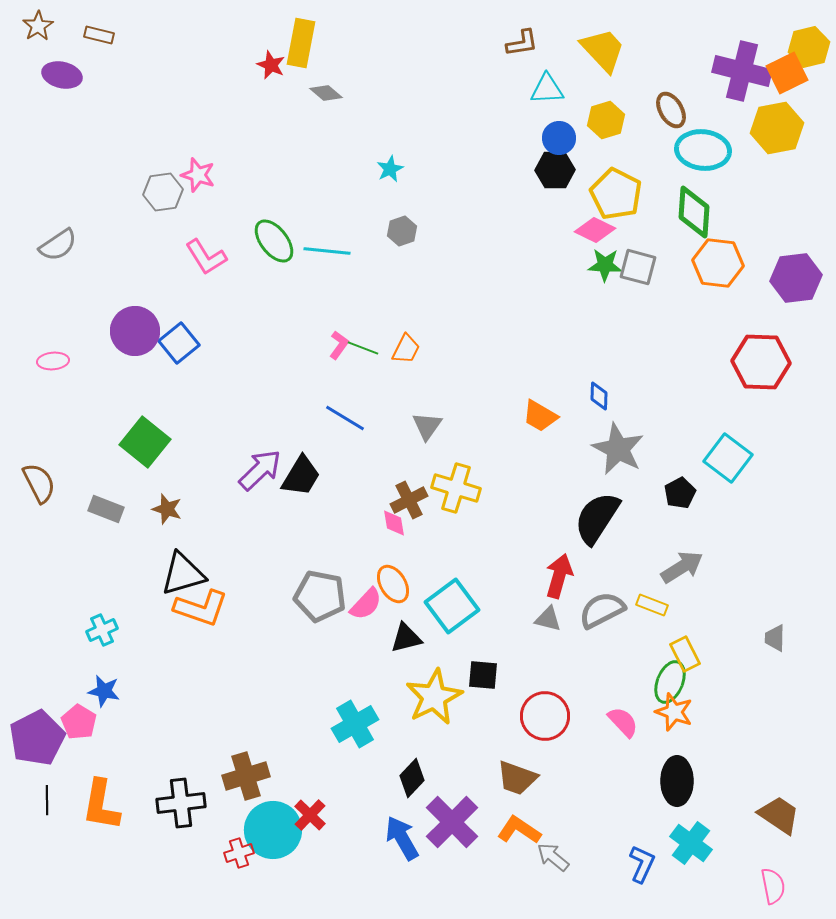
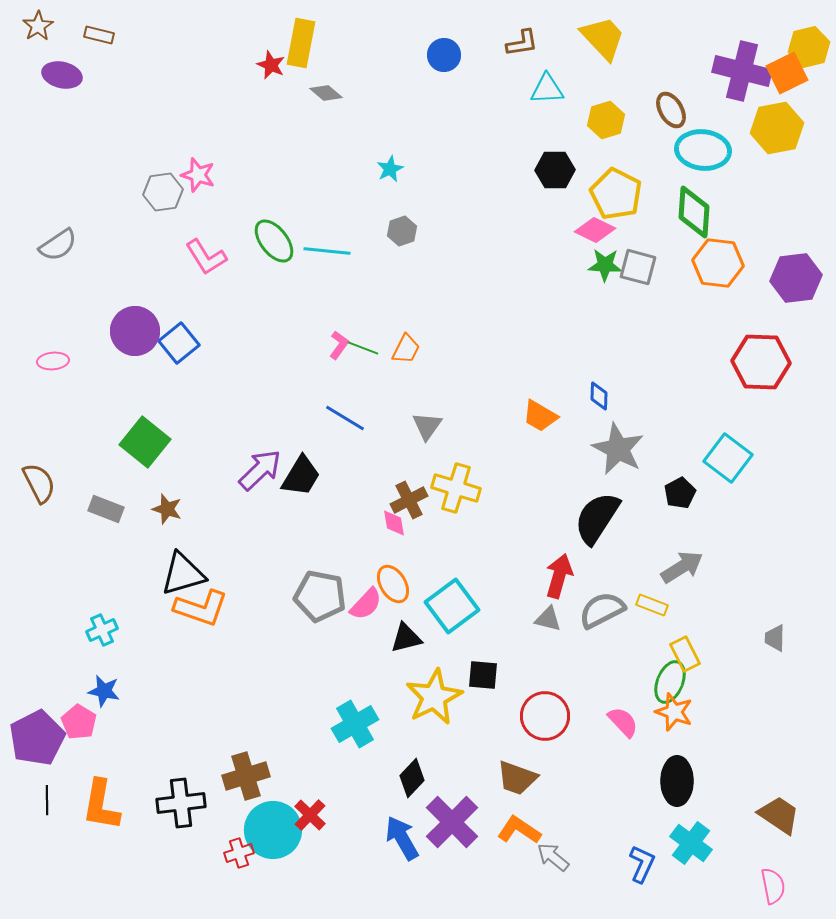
yellow trapezoid at (603, 50): moved 12 px up
blue circle at (559, 138): moved 115 px left, 83 px up
